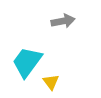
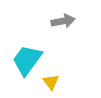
cyan trapezoid: moved 2 px up
